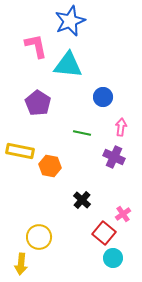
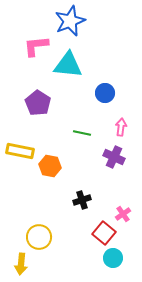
pink L-shape: rotated 84 degrees counterclockwise
blue circle: moved 2 px right, 4 px up
black cross: rotated 30 degrees clockwise
